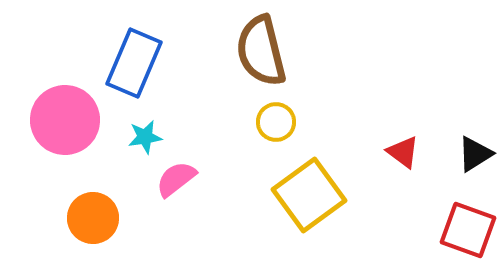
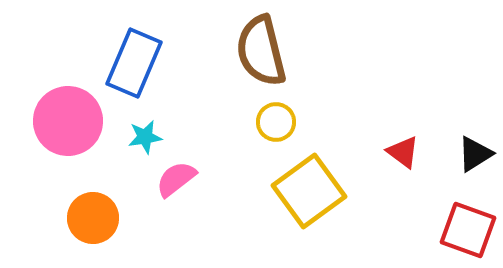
pink circle: moved 3 px right, 1 px down
yellow square: moved 4 px up
